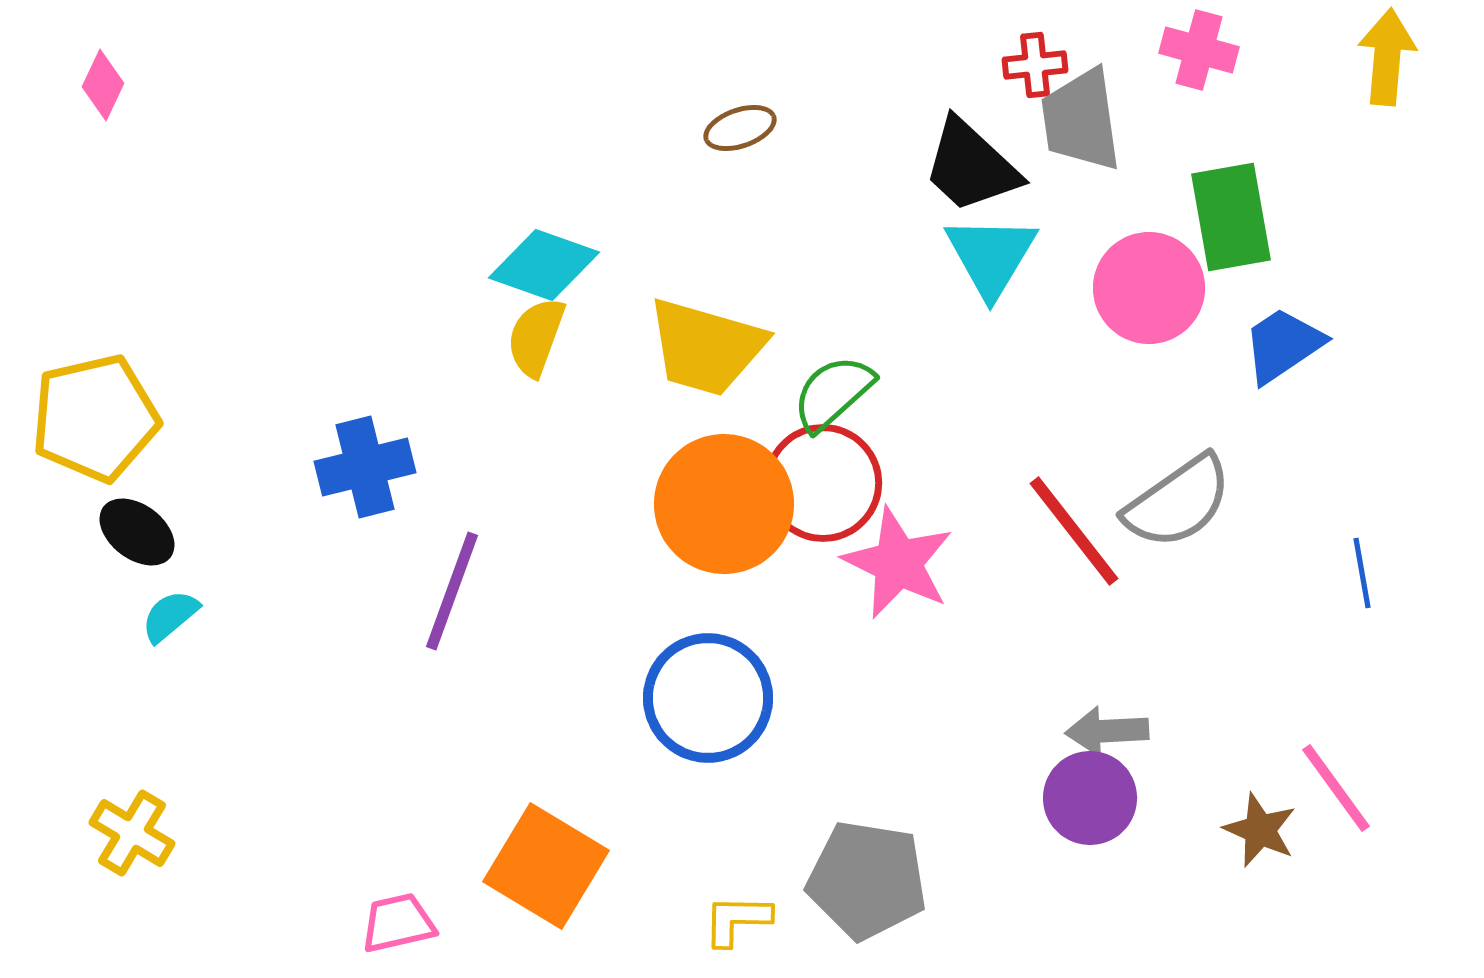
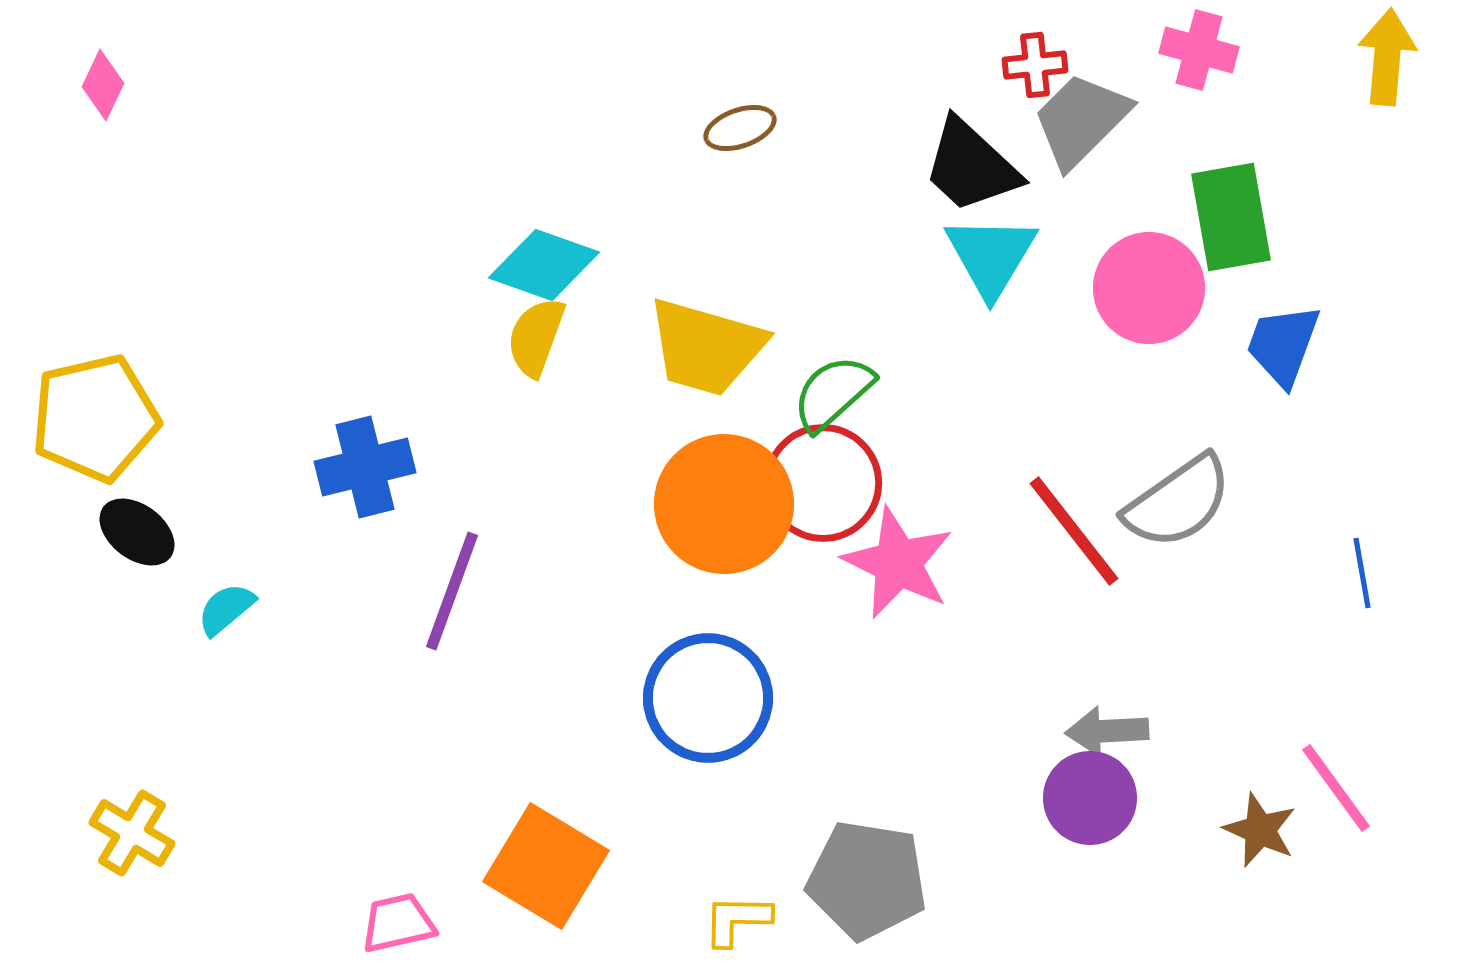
gray trapezoid: rotated 53 degrees clockwise
blue trapezoid: rotated 36 degrees counterclockwise
cyan semicircle: moved 56 px right, 7 px up
